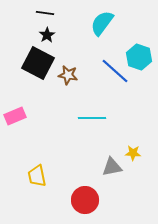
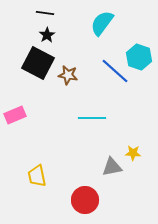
pink rectangle: moved 1 px up
